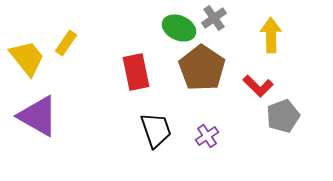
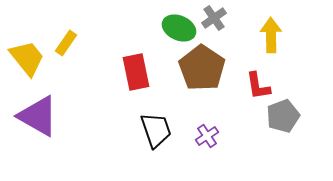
red L-shape: rotated 36 degrees clockwise
